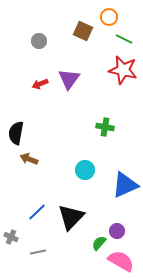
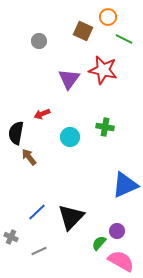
orange circle: moved 1 px left
red star: moved 20 px left
red arrow: moved 2 px right, 30 px down
brown arrow: moved 2 px up; rotated 30 degrees clockwise
cyan circle: moved 15 px left, 33 px up
gray line: moved 1 px right, 1 px up; rotated 14 degrees counterclockwise
